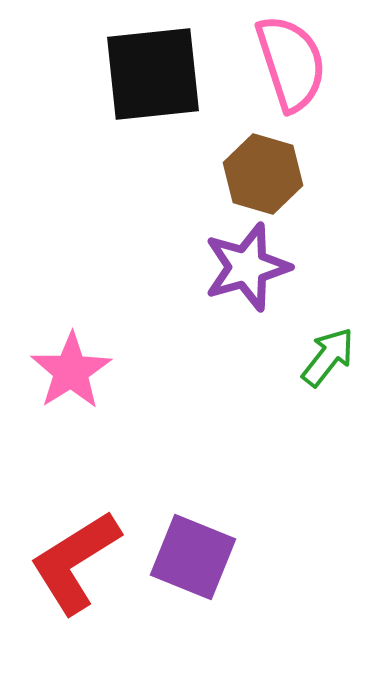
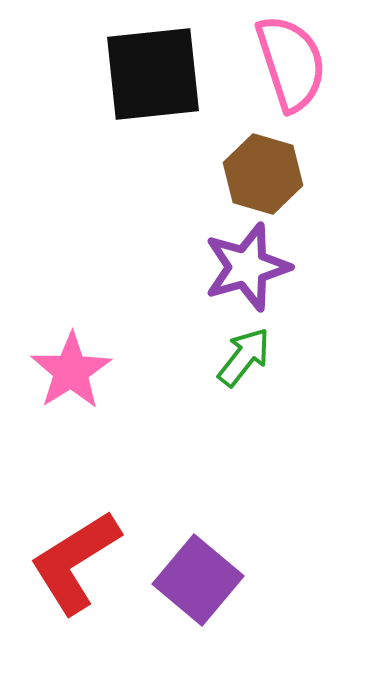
green arrow: moved 84 px left
purple square: moved 5 px right, 23 px down; rotated 18 degrees clockwise
